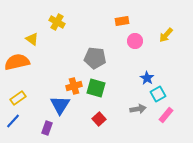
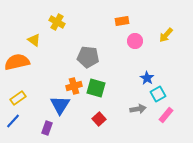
yellow triangle: moved 2 px right, 1 px down
gray pentagon: moved 7 px left, 1 px up
